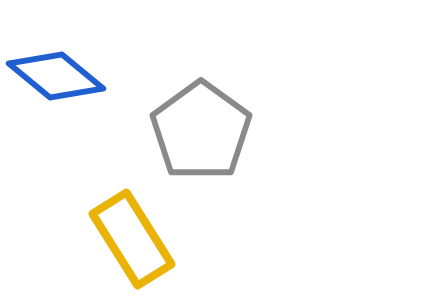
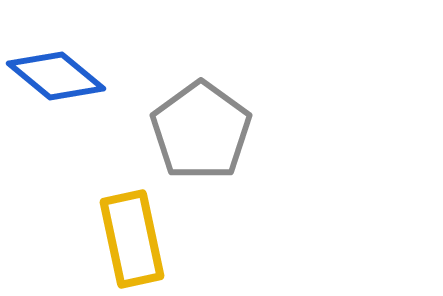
yellow rectangle: rotated 20 degrees clockwise
